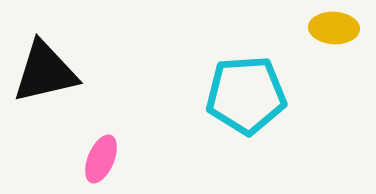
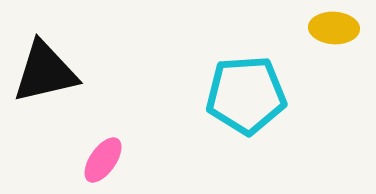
pink ellipse: moved 2 px right, 1 px down; rotated 12 degrees clockwise
